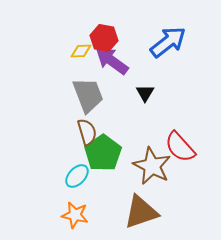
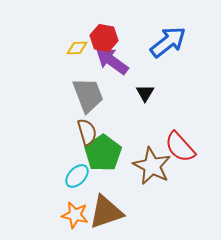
yellow diamond: moved 4 px left, 3 px up
brown triangle: moved 35 px left
